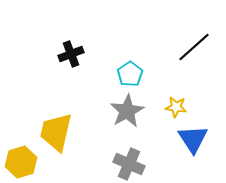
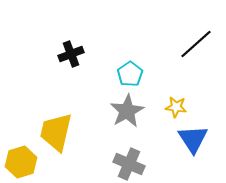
black line: moved 2 px right, 3 px up
